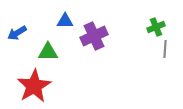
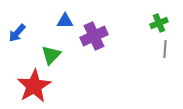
green cross: moved 3 px right, 4 px up
blue arrow: rotated 18 degrees counterclockwise
green triangle: moved 3 px right, 3 px down; rotated 45 degrees counterclockwise
